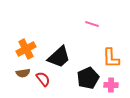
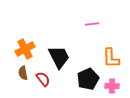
pink line: rotated 24 degrees counterclockwise
orange cross: moved 1 px left
black trapezoid: rotated 75 degrees counterclockwise
brown semicircle: rotated 88 degrees clockwise
black pentagon: moved 1 px down
pink cross: moved 1 px right, 1 px down
